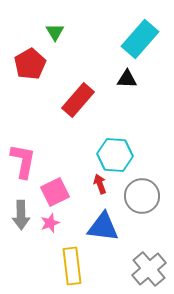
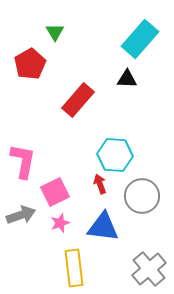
gray arrow: rotated 108 degrees counterclockwise
pink star: moved 10 px right
yellow rectangle: moved 2 px right, 2 px down
